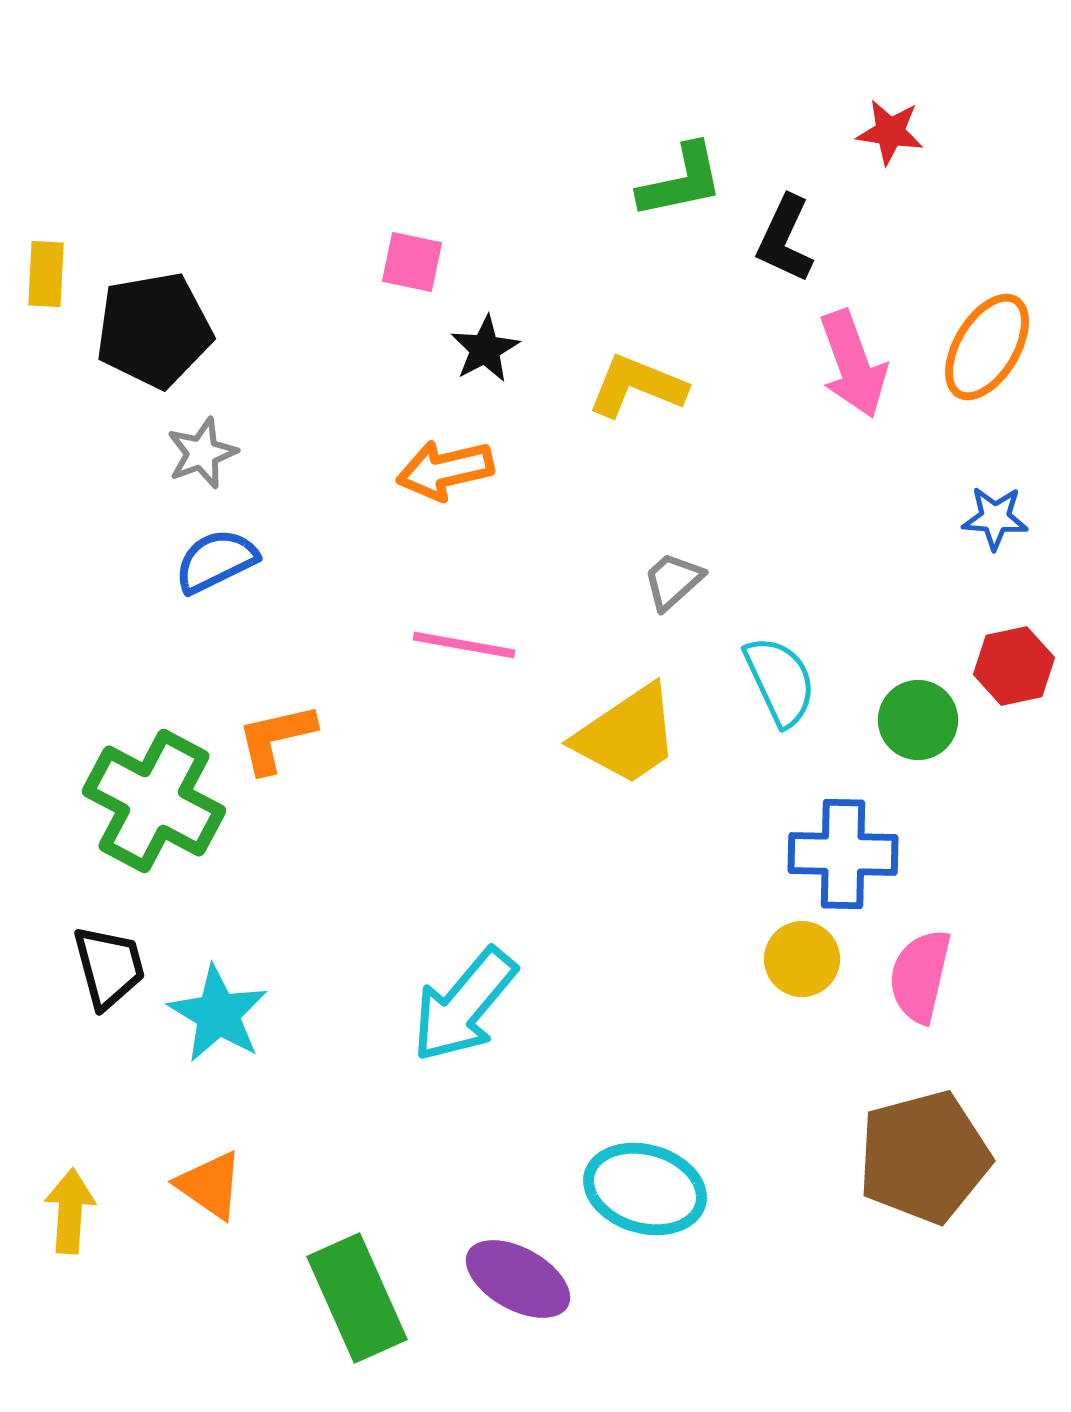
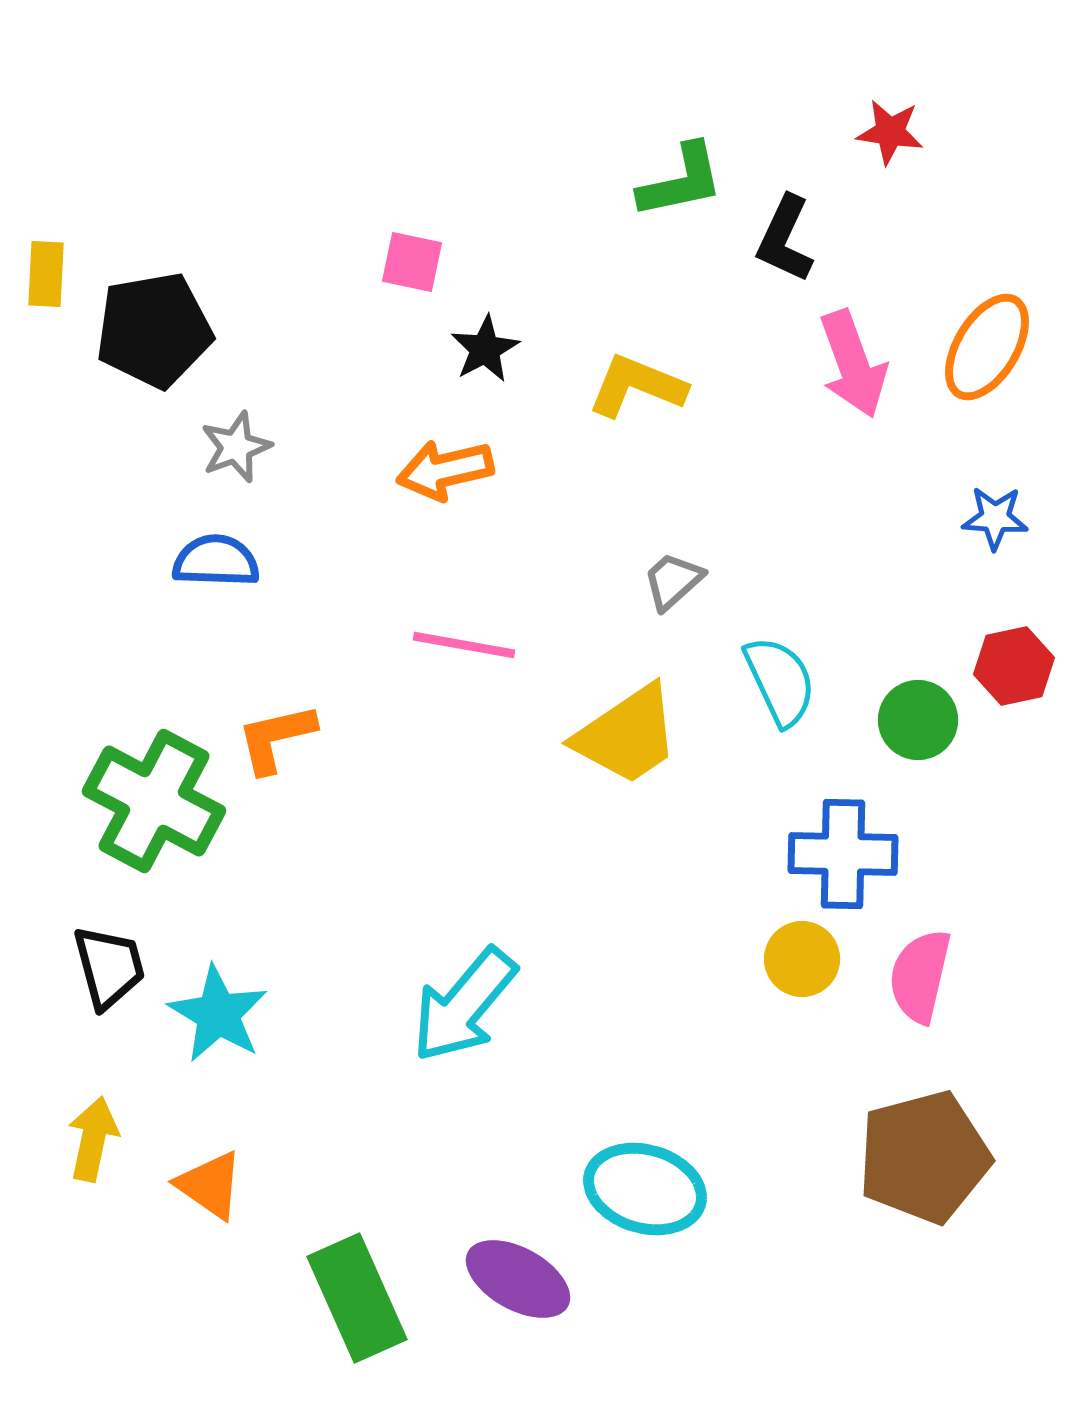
gray star: moved 34 px right, 6 px up
blue semicircle: rotated 28 degrees clockwise
yellow arrow: moved 23 px right, 72 px up; rotated 8 degrees clockwise
